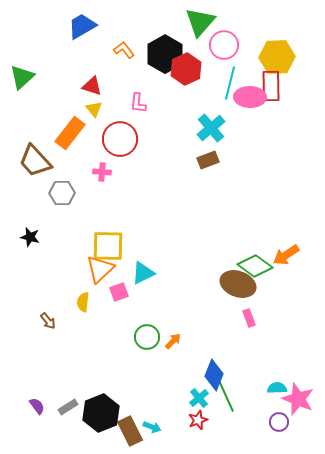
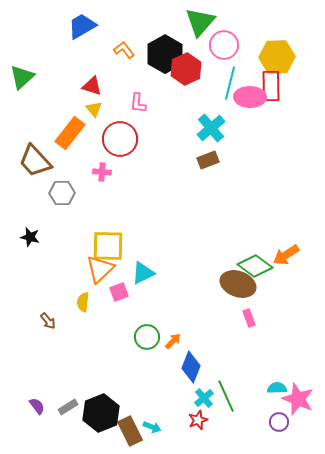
blue diamond at (214, 375): moved 23 px left, 8 px up
cyan cross at (199, 398): moved 5 px right
